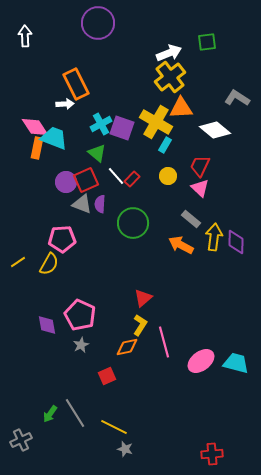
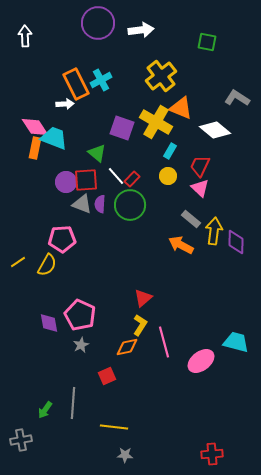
green square at (207, 42): rotated 18 degrees clockwise
white arrow at (169, 53): moved 28 px left, 23 px up; rotated 15 degrees clockwise
yellow cross at (170, 77): moved 9 px left, 1 px up
orange triangle at (181, 108): rotated 25 degrees clockwise
cyan cross at (101, 124): moved 44 px up
cyan rectangle at (165, 145): moved 5 px right, 6 px down
orange rectangle at (37, 148): moved 2 px left
red square at (86, 180): rotated 20 degrees clockwise
green circle at (133, 223): moved 3 px left, 18 px up
yellow arrow at (214, 237): moved 6 px up
yellow semicircle at (49, 264): moved 2 px left, 1 px down
purple diamond at (47, 325): moved 2 px right, 2 px up
cyan trapezoid at (236, 363): moved 21 px up
gray line at (75, 413): moved 2 px left, 10 px up; rotated 36 degrees clockwise
green arrow at (50, 414): moved 5 px left, 4 px up
yellow line at (114, 427): rotated 20 degrees counterclockwise
gray cross at (21, 440): rotated 15 degrees clockwise
gray star at (125, 449): moved 6 px down; rotated 14 degrees counterclockwise
